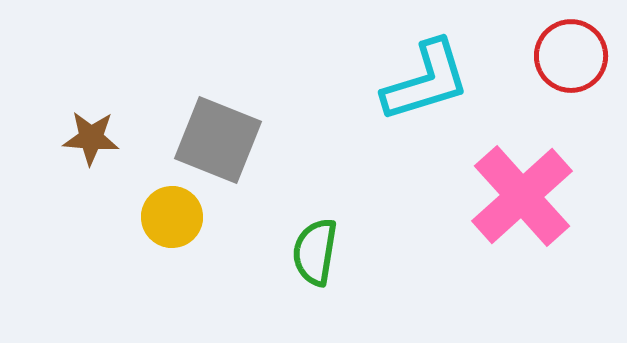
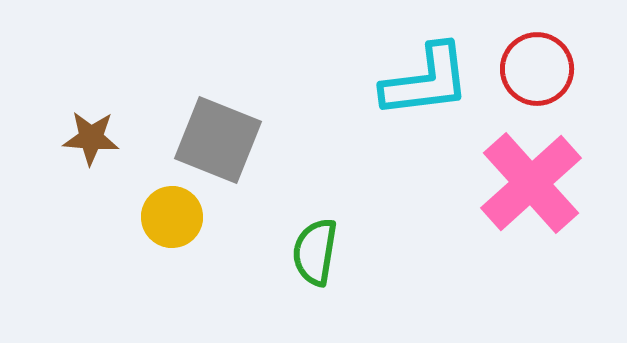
red circle: moved 34 px left, 13 px down
cyan L-shape: rotated 10 degrees clockwise
pink cross: moved 9 px right, 13 px up
